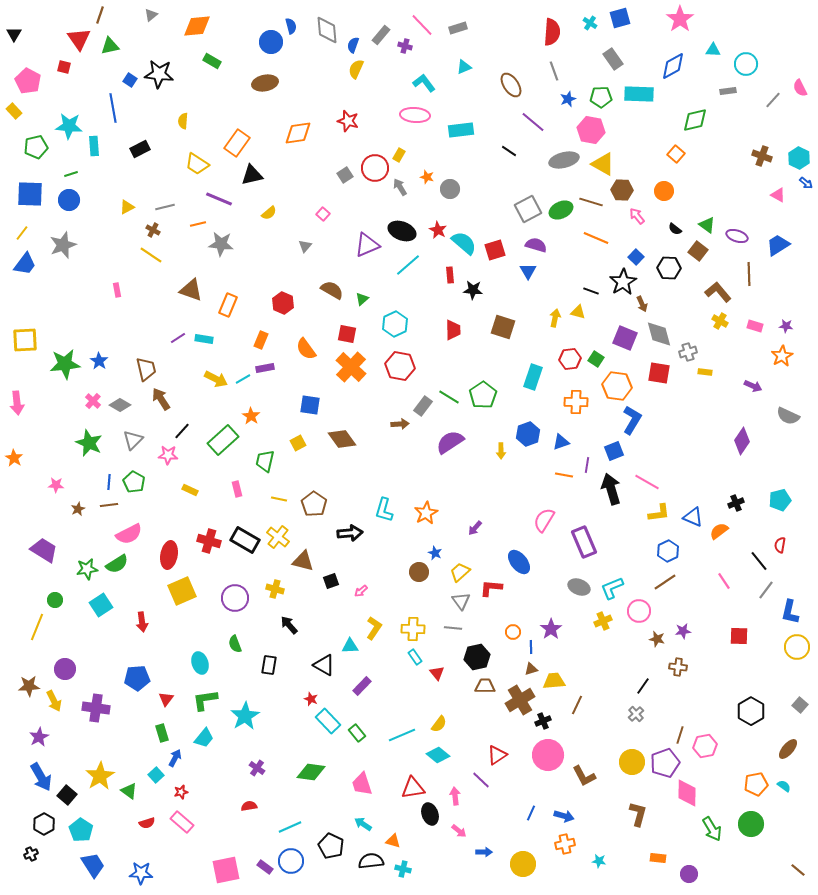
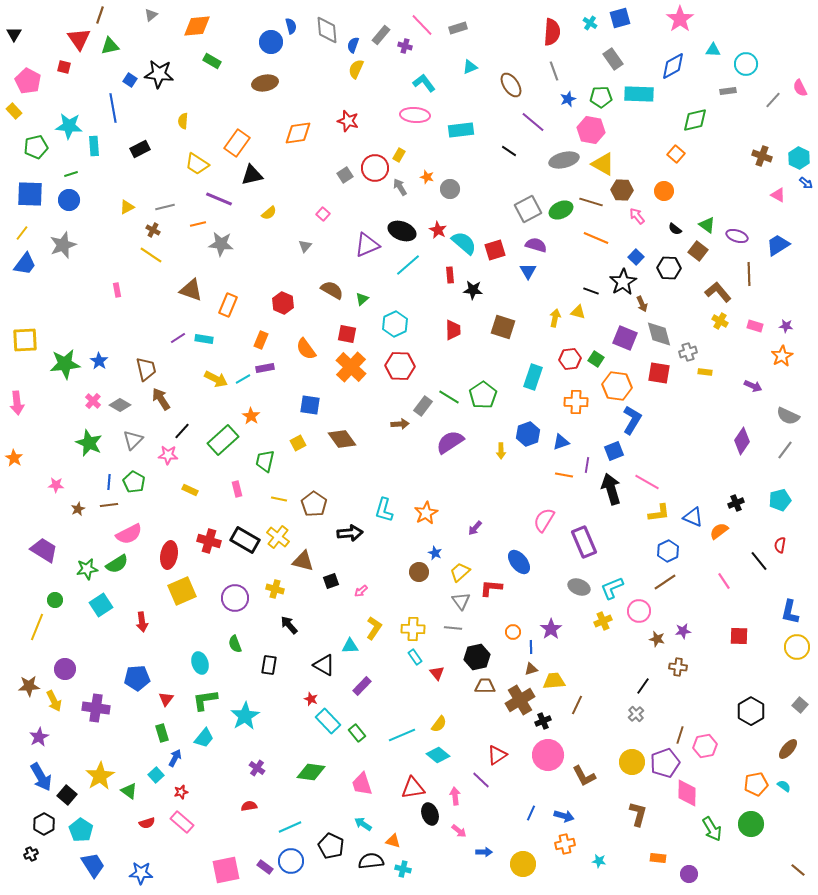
cyan triangle at (464, 67): moved 6 px right
red hexagon at (400, 366): rotated 8 degrees counterclockwise
gray line at (766, 590): moved 19 px right, 140 px up
